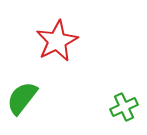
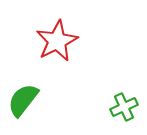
green semicircle: moved 1 px right, 2 px down
